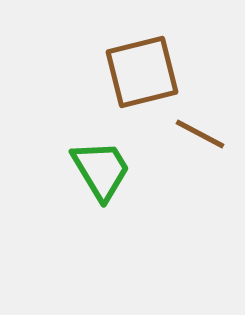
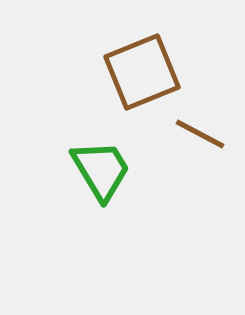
brown square: rotated 8 degrees counterclockwise
